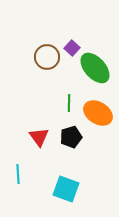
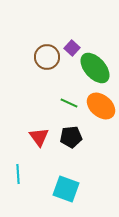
green line: rotated 66 degrees counterclockwise
orange ellipse: moved 3 px right, 7 px up; rotated 8 degrees clockwise
black pentagon: rotated 10 degrees clockwise
